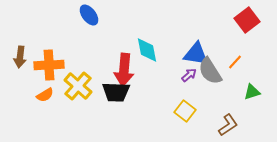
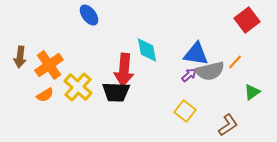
orange cross: rotated 32 degrees counterclockwise
gray semicircle: rotated 72 degrees counterclockwise
yellow cross: moved 1 px down
green triangle: rotated 18 degrees counterclockwise
